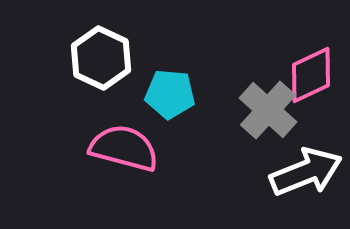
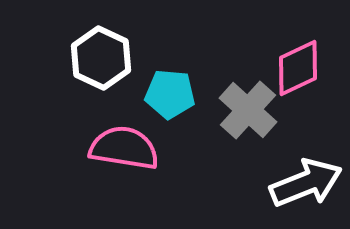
pink diamond: moved 13 px left, 7 px up
gray cross: moved 20 px left
pink semicircle: rotated 6 degrees counterclockwise
white arrow: moved 11 px down
